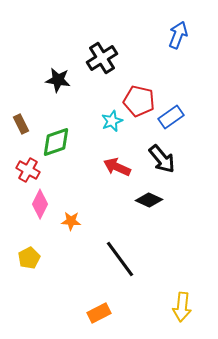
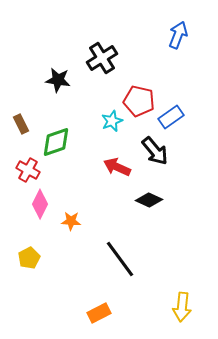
black arrow: moved 7 px left, 8 px up
